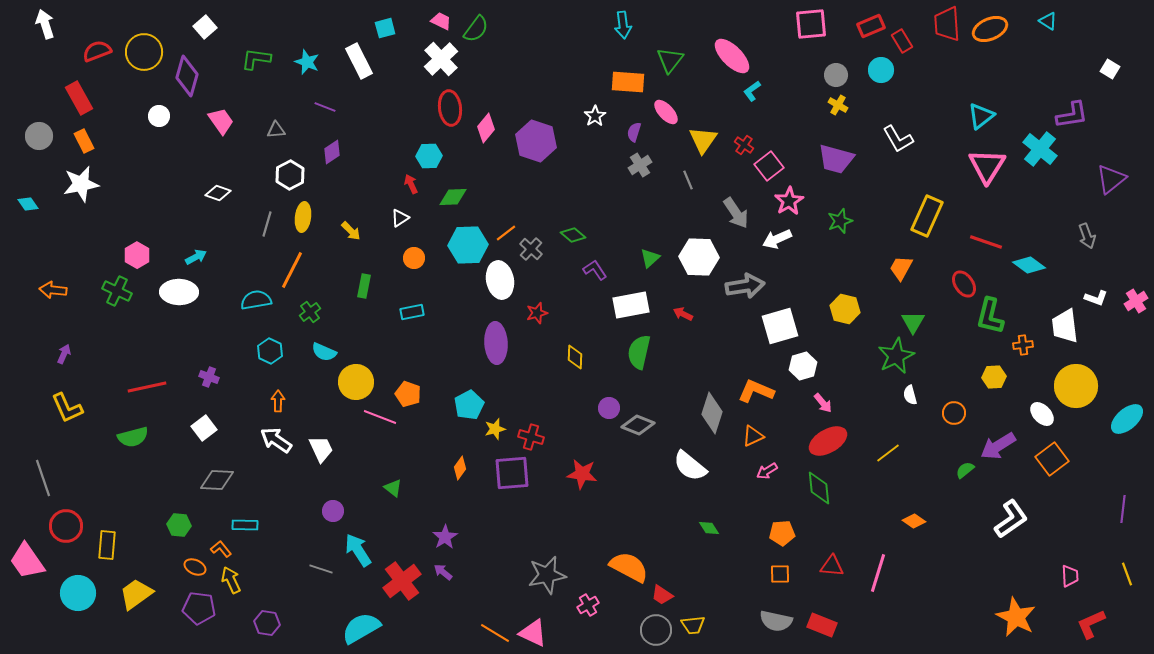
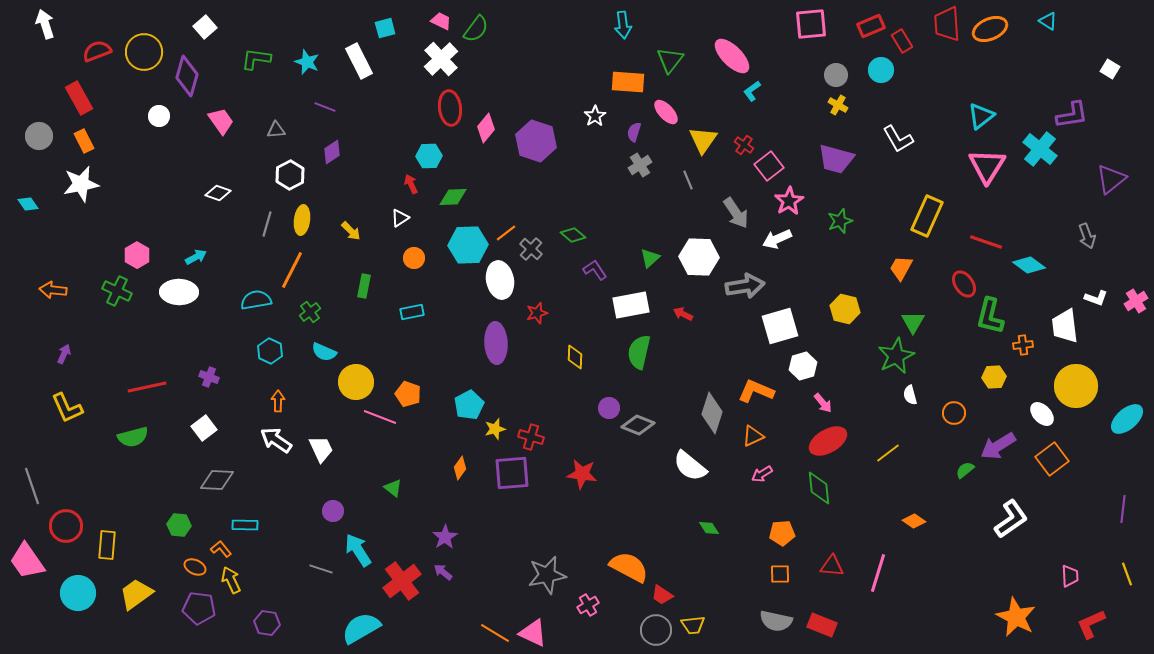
yellow ellipse at (303, 217): moved 1 px left, 3 px down
pink arrow at (767, 471): moved 5 px left, 3 px down
gray line at (43, 478): moved 11 px left, 8 px down
